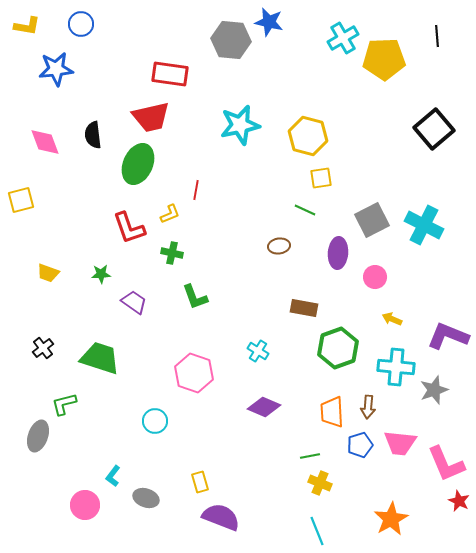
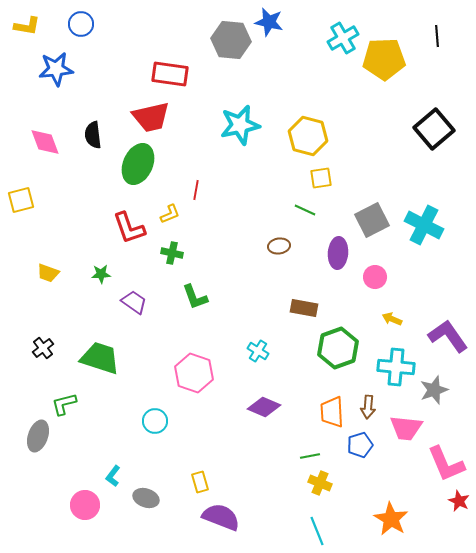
purple L-shape at (448, 336): rotated 33 degrees clockwise
pink trapezoid at (400, 443): moved 6 px right, 15 px up
orange star at (391, 519): rotated 12 degrees counterclockwise
